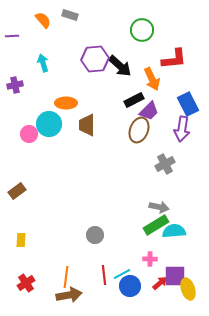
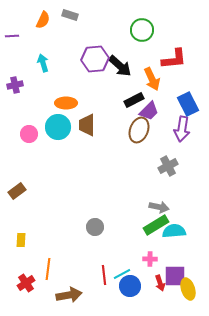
orange semicircle: rotated 66 degrees clockwise
cyan circle: moved 9 px right, 3 px down
gray cross: moved 3 px right, 2 px down
gray circle: moved 8 px up
orange line: moved 18 px left, 8 px up
red arrow: rotated 112 degrees clockwise
